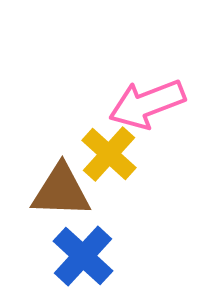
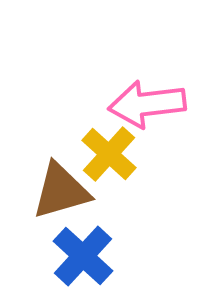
pink arrow: rotated 14 degrees clockwise
brown triangle: rotated 18 degrees counterclockwise
